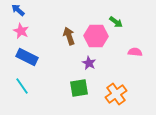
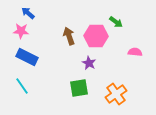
blue arrow: moved 10 px right, 3 px down
pink star: rotated 21 degrees counterclockwise
